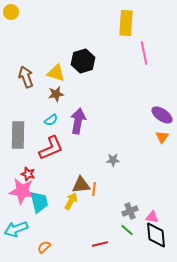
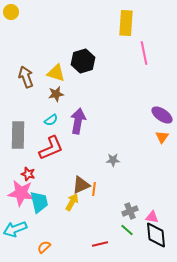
brown triangle: rotated 18 degrees counterclockwise
pink star: moved 1 px left, 2 px down
yellow arrow: moved 1 px right, 1 px down
cyan arrow: moved 1 px left
